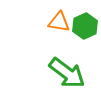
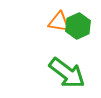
green hexagon: moved 7 px left
